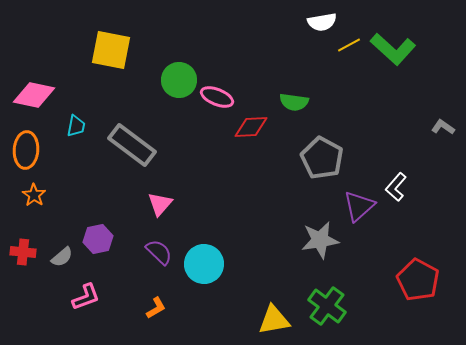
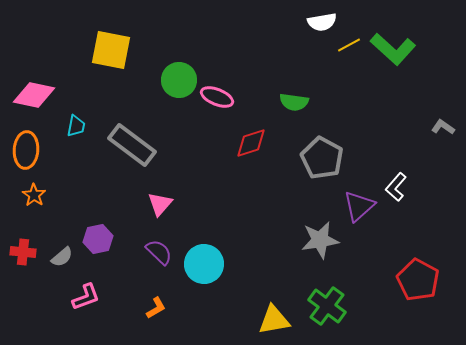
red diamond: moved 16 px down; rotated 16 degrees counterclockwise
